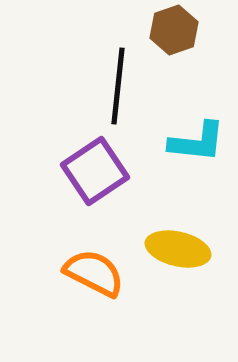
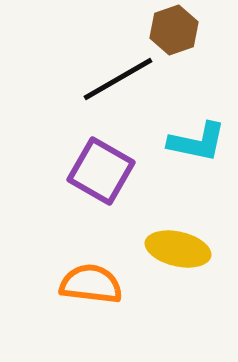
black line: moved 7 px up; rotated 54 degrees clockwise
cyan L-shape: rotated 6 degrees clockwise
purple square: moved 6 px right; rotated 26 degrees counterclockwise
orange semicircle: moved 3 px left, 11 px down; rotated 20 degrees counterclockwise
